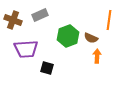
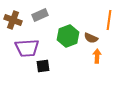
purple trapezoid: moved 1 px right, 1 px up
black square: moved 4 px left, 2 px up; rotated 24 degrees counterclockwise
